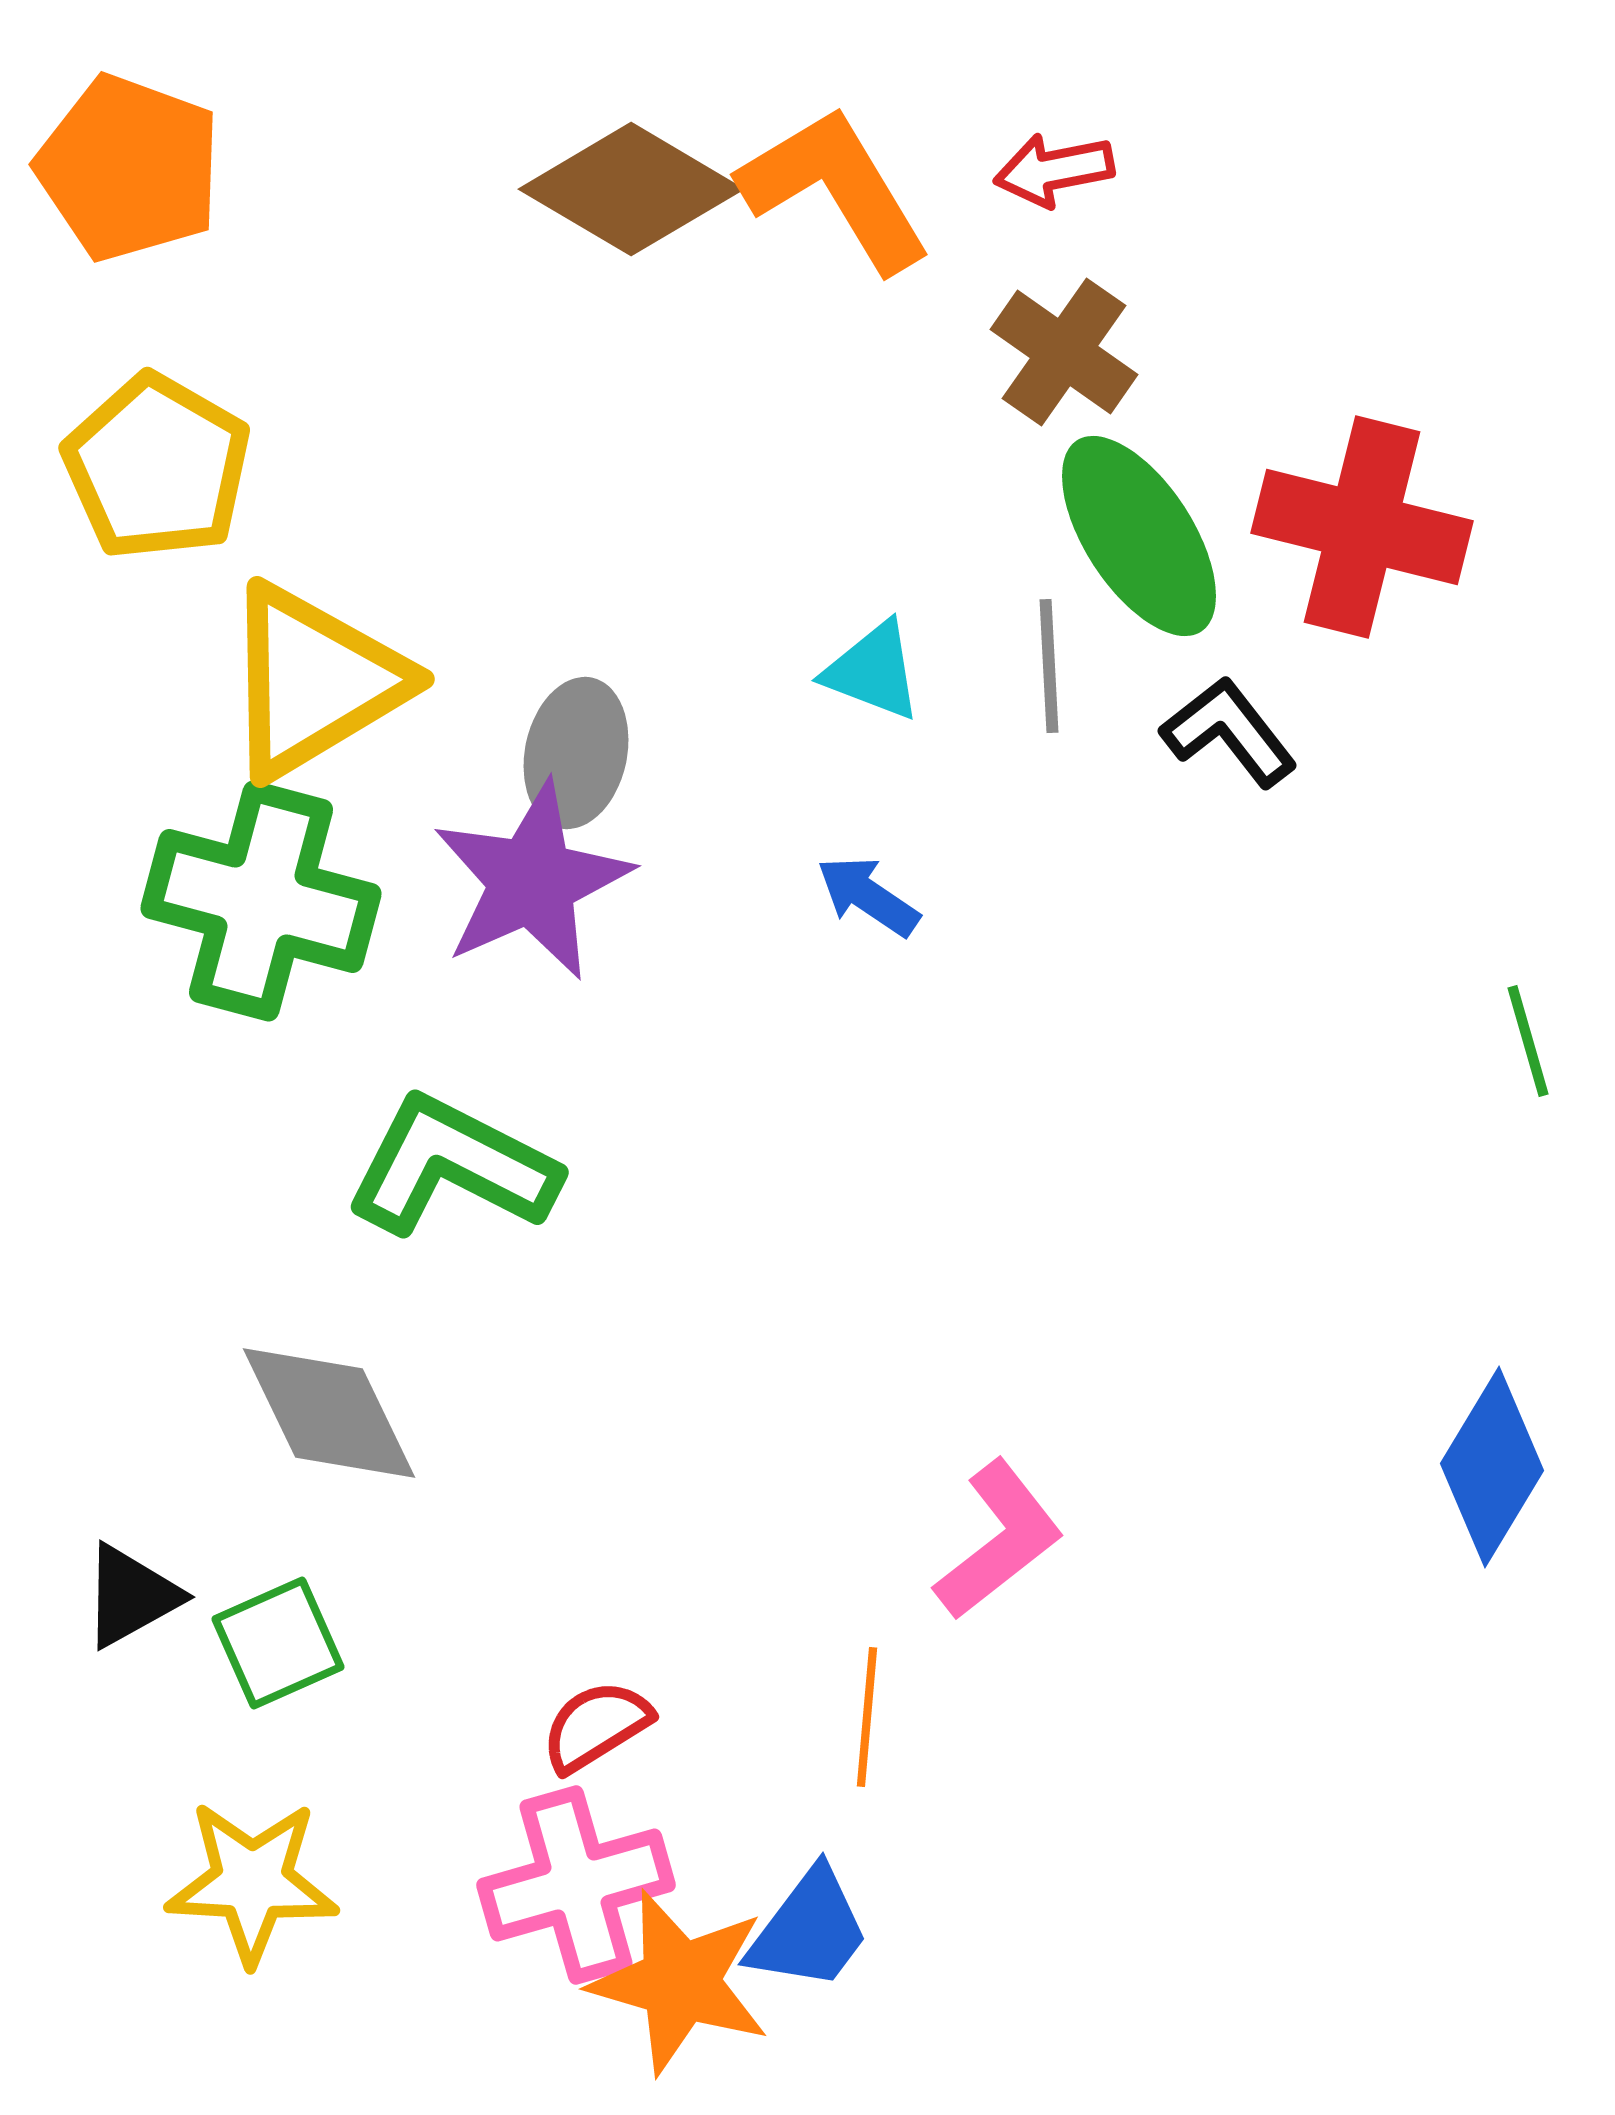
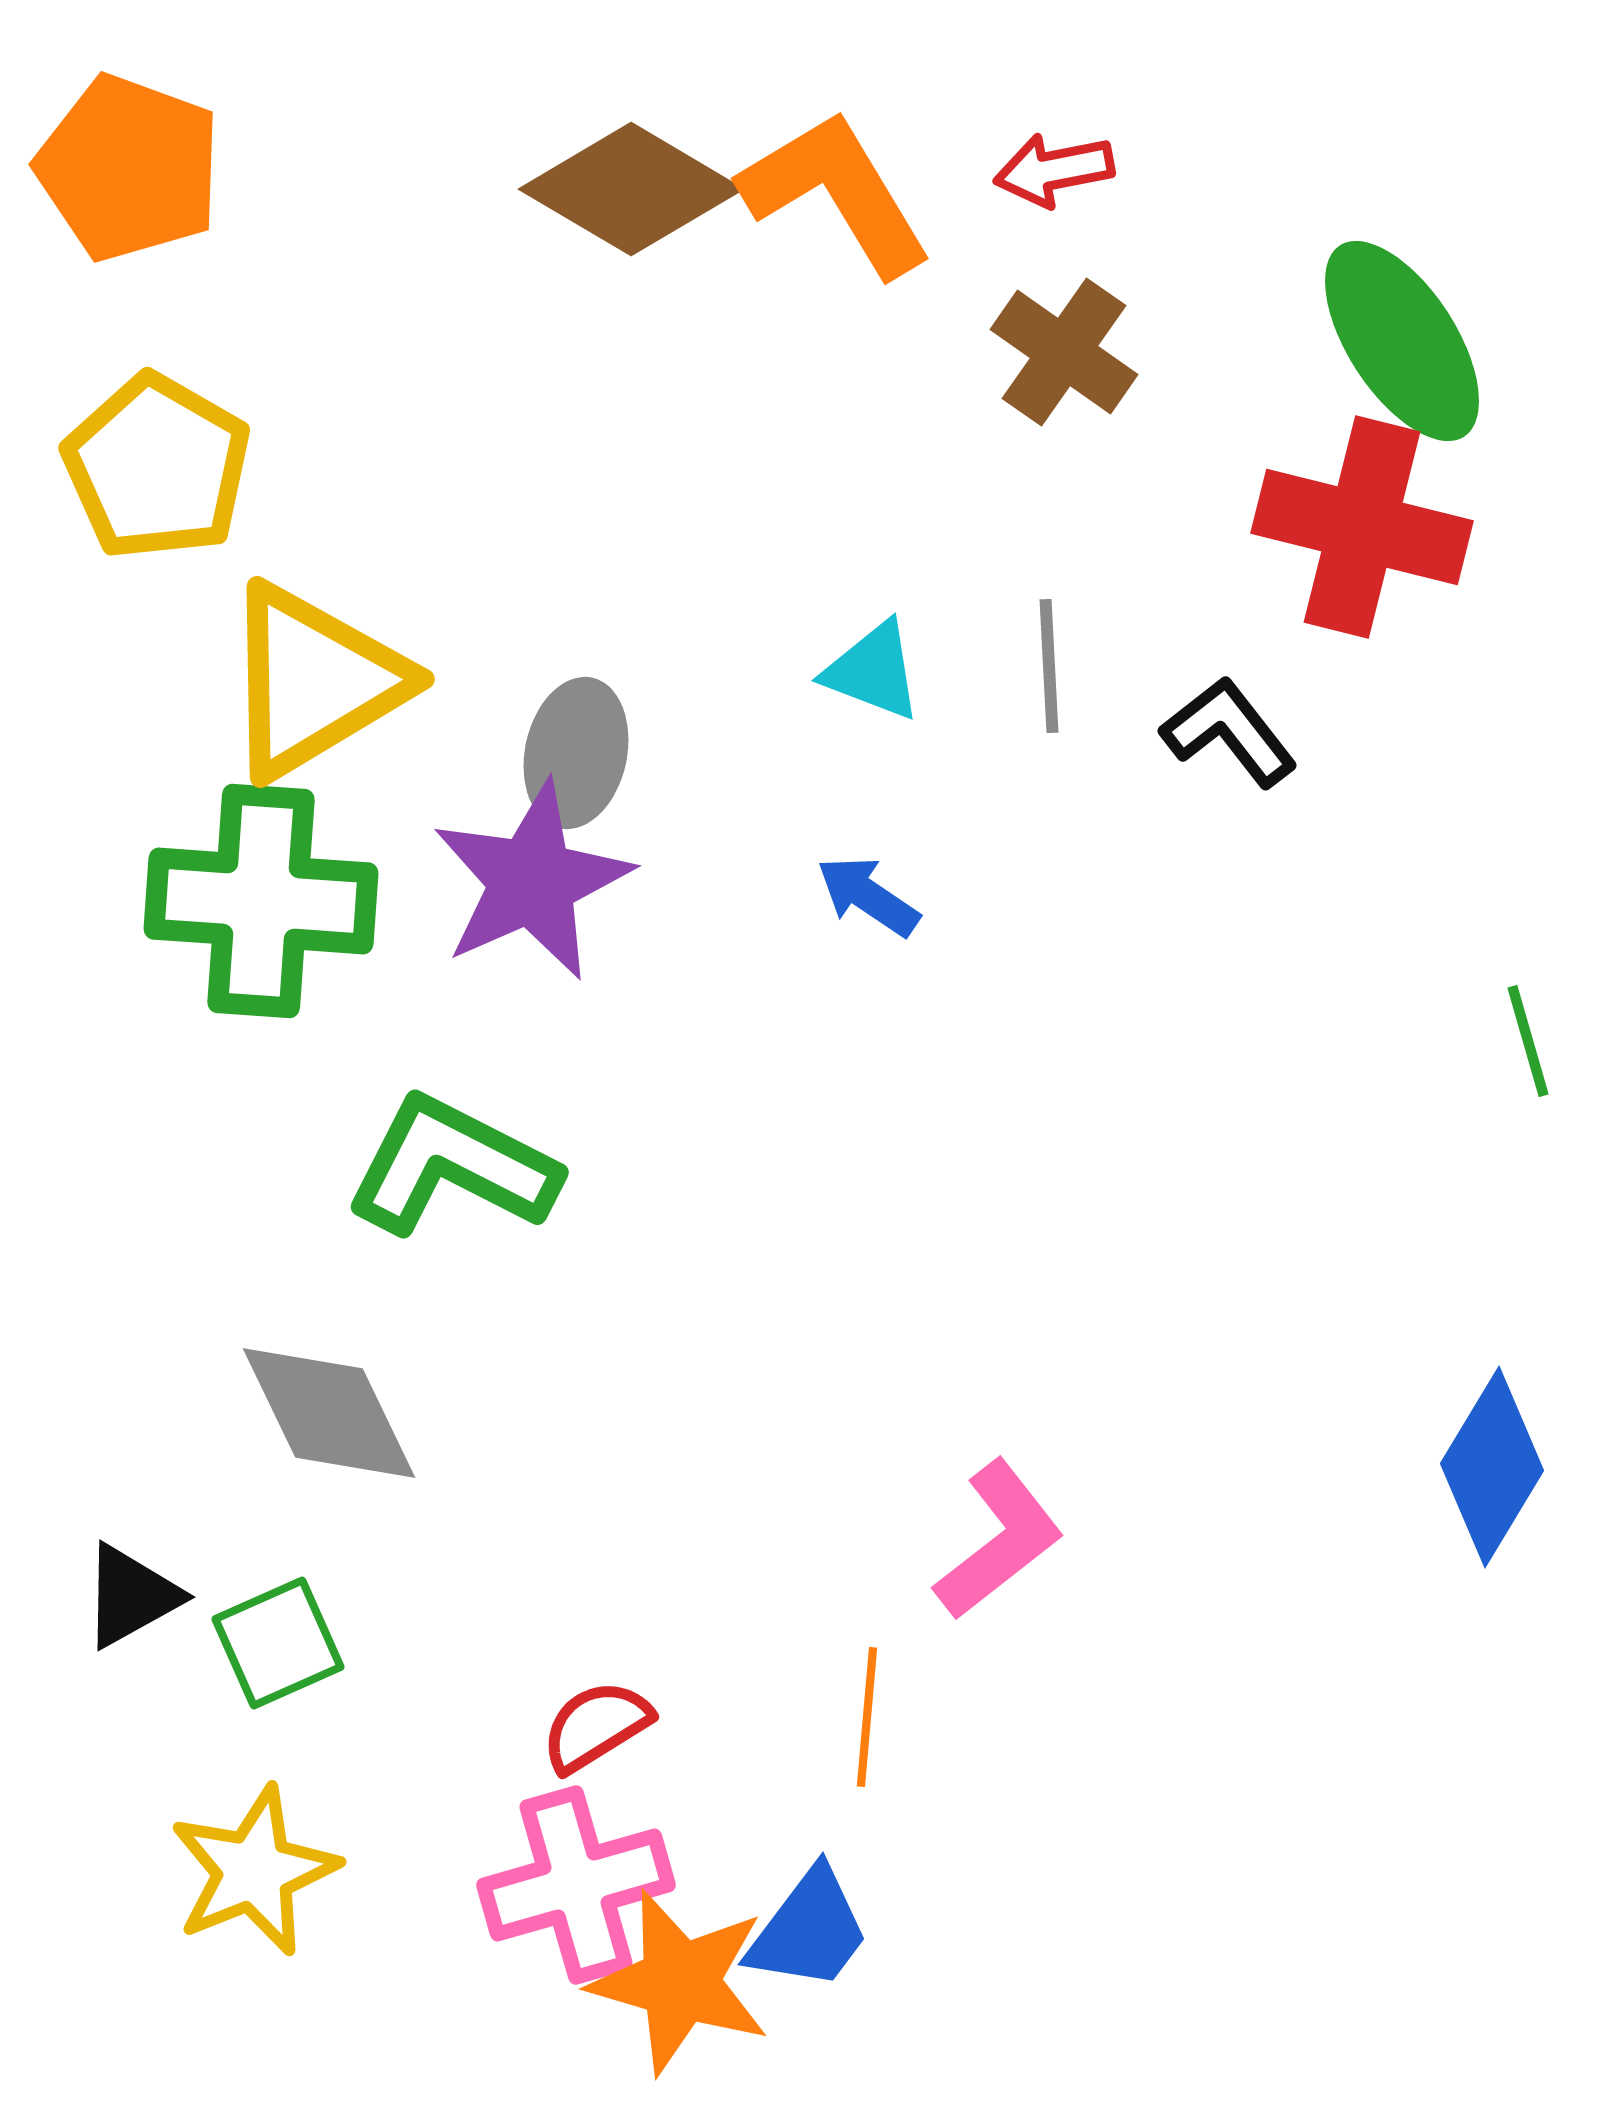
orange L-shape: moved 1 px right, 4 px down
green ellipse: moved 263 px right, 195 px up
green cross: rotated 11 degrees counterclockwise
yellow star: moved 2 px right, 11 px up; rotated 25 degrees counterclockwise
